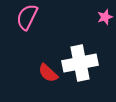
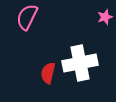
red semicircle: rotated 60 degrees clockwise
